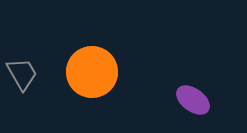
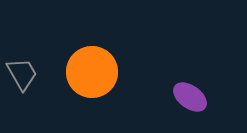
purple ellipse: moved 3 px left, 3 px up
